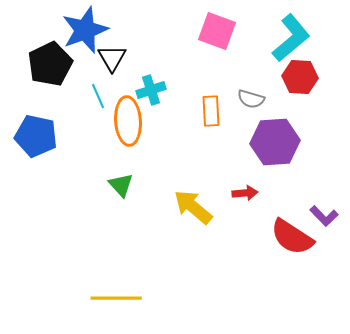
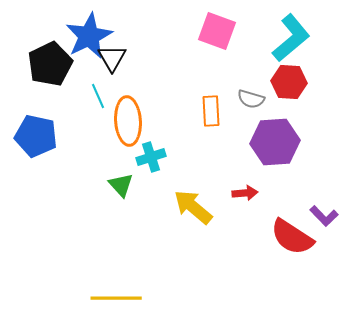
blue star: moved 4 px right, 6 px down; rotated 6 degrees counterclockwise
red hexagon: moved 11 px left, 5 px down
cyan cross: moved 67 px down
